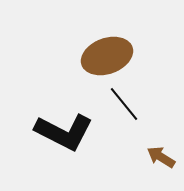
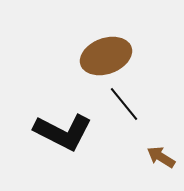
brown ellipse: moved 1 px left
black L-shape: moved 1 px left
